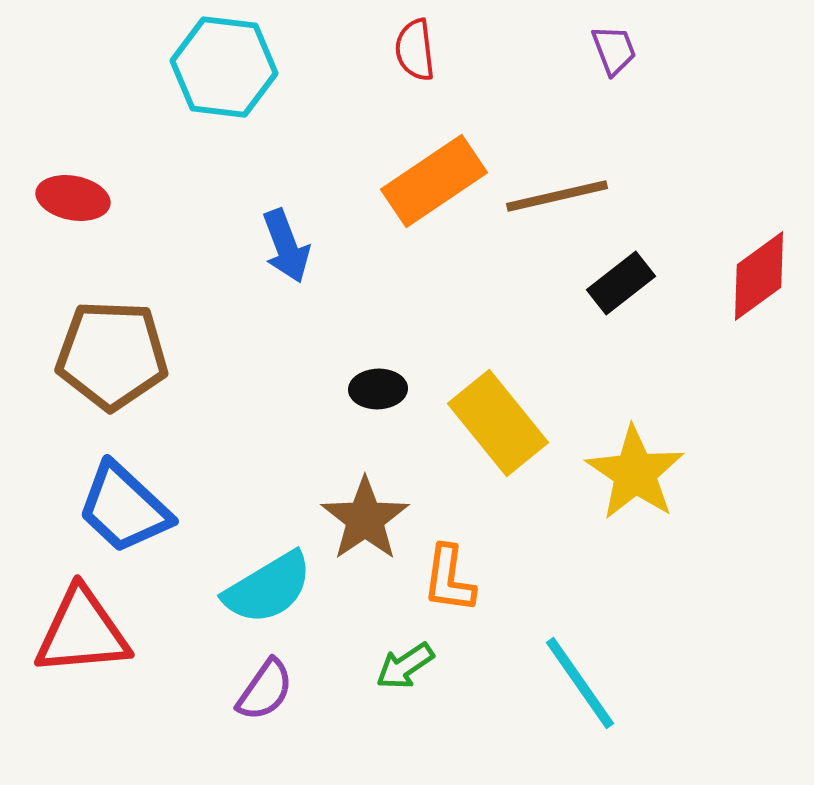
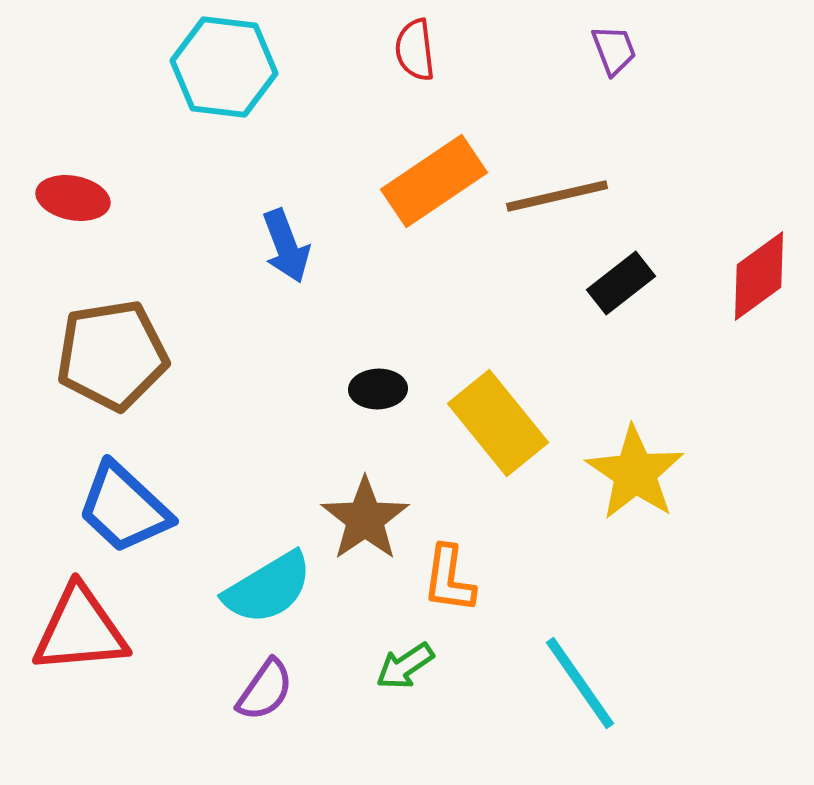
brown pentagon: rotated 11 degrees counterclockwise
red triangle: moved 2 px left, 2 px up
